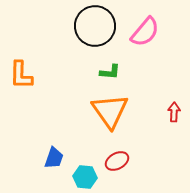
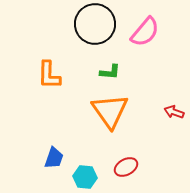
black circle: moved 2 px up
orange L-shape: moved 28 px right
red arrow: rotated 72 degrees counterclockwise
red ellipse: moved 9 px right, 6 px down
